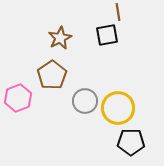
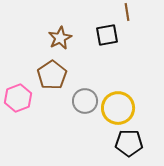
brown line: moved 9 px right
black pentagon: moved 2 px left, 1 px down
